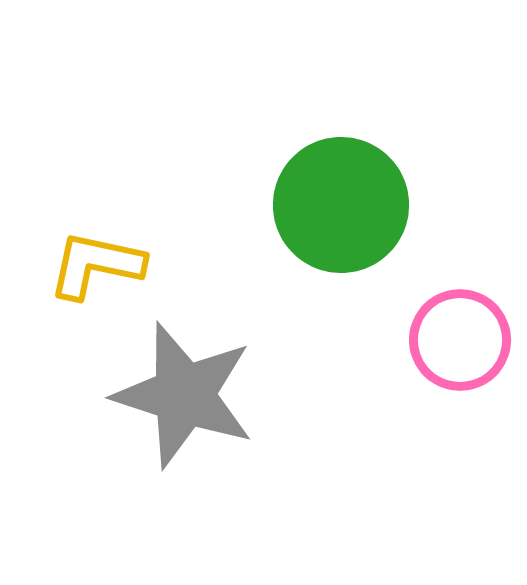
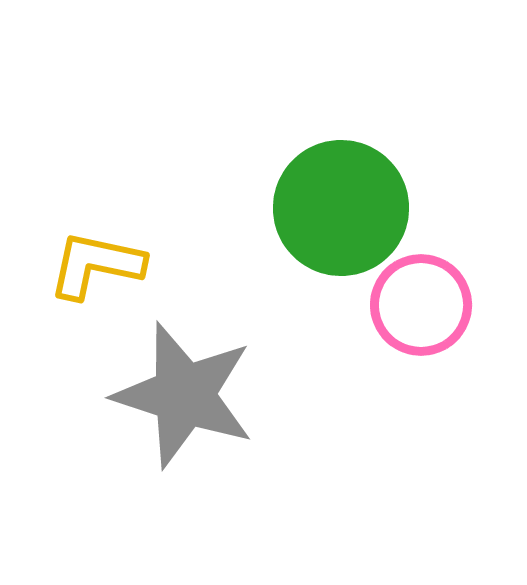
green circle: moved 3 px down
pink circle: moved 39 px left, 35 px up
